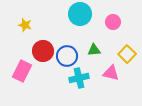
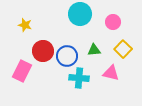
yellow square: moved 4 px left, 5 px up
cyan cross: rotated 18 degrees clockwise
